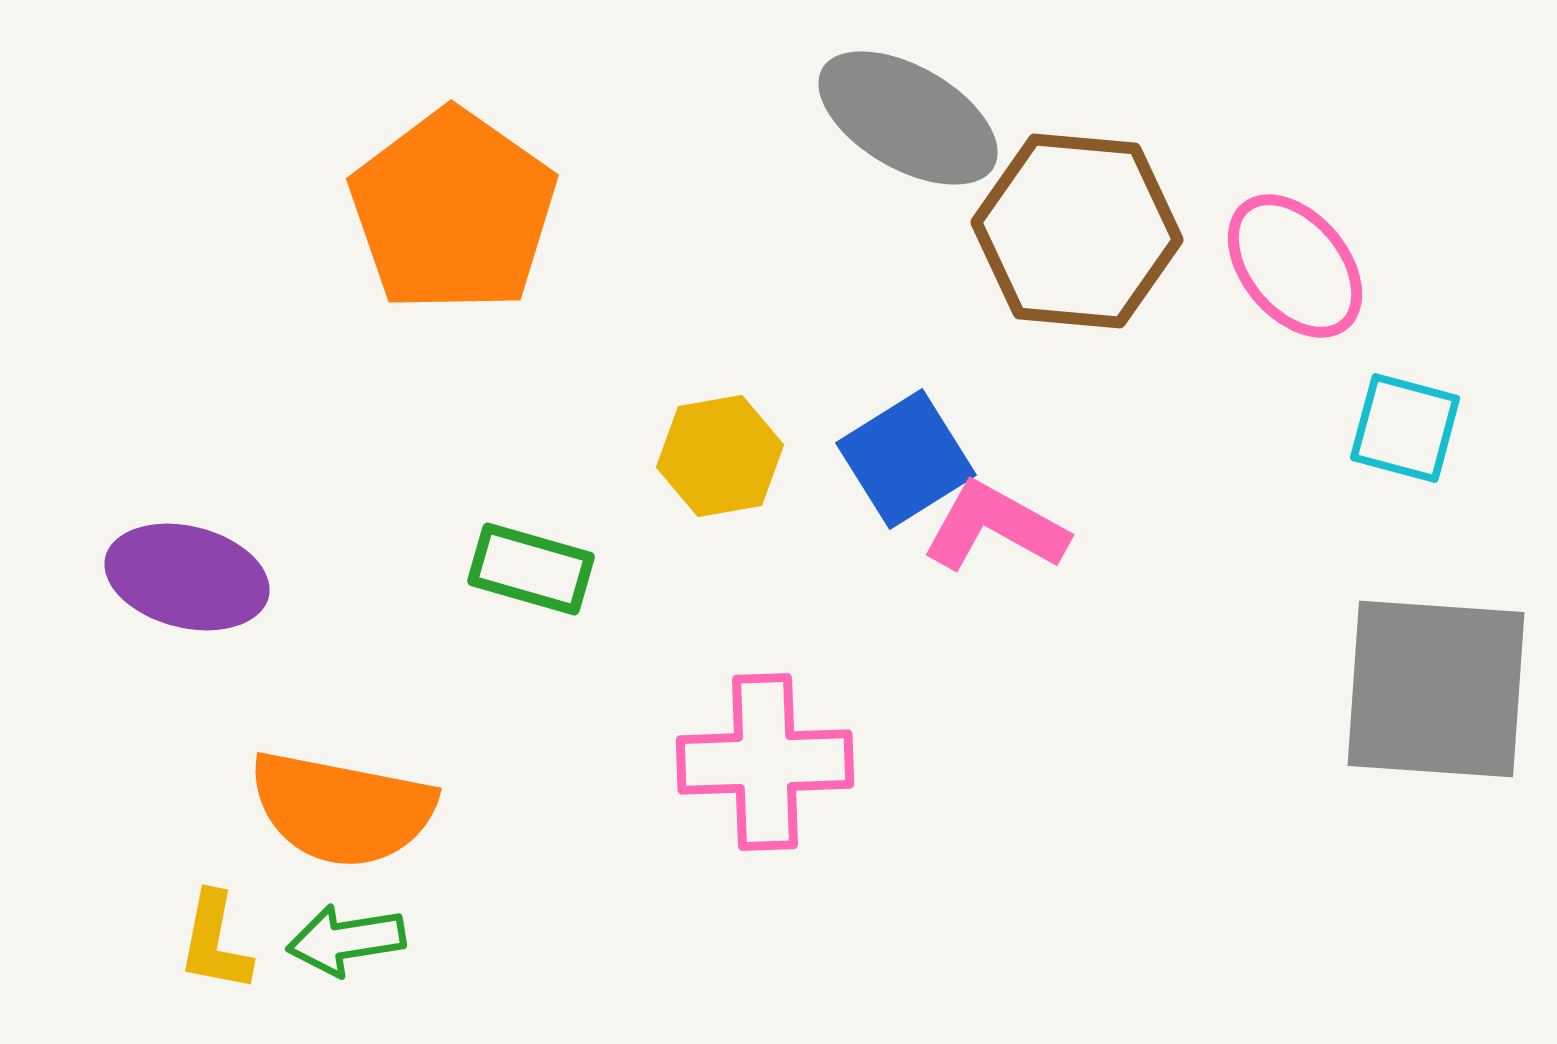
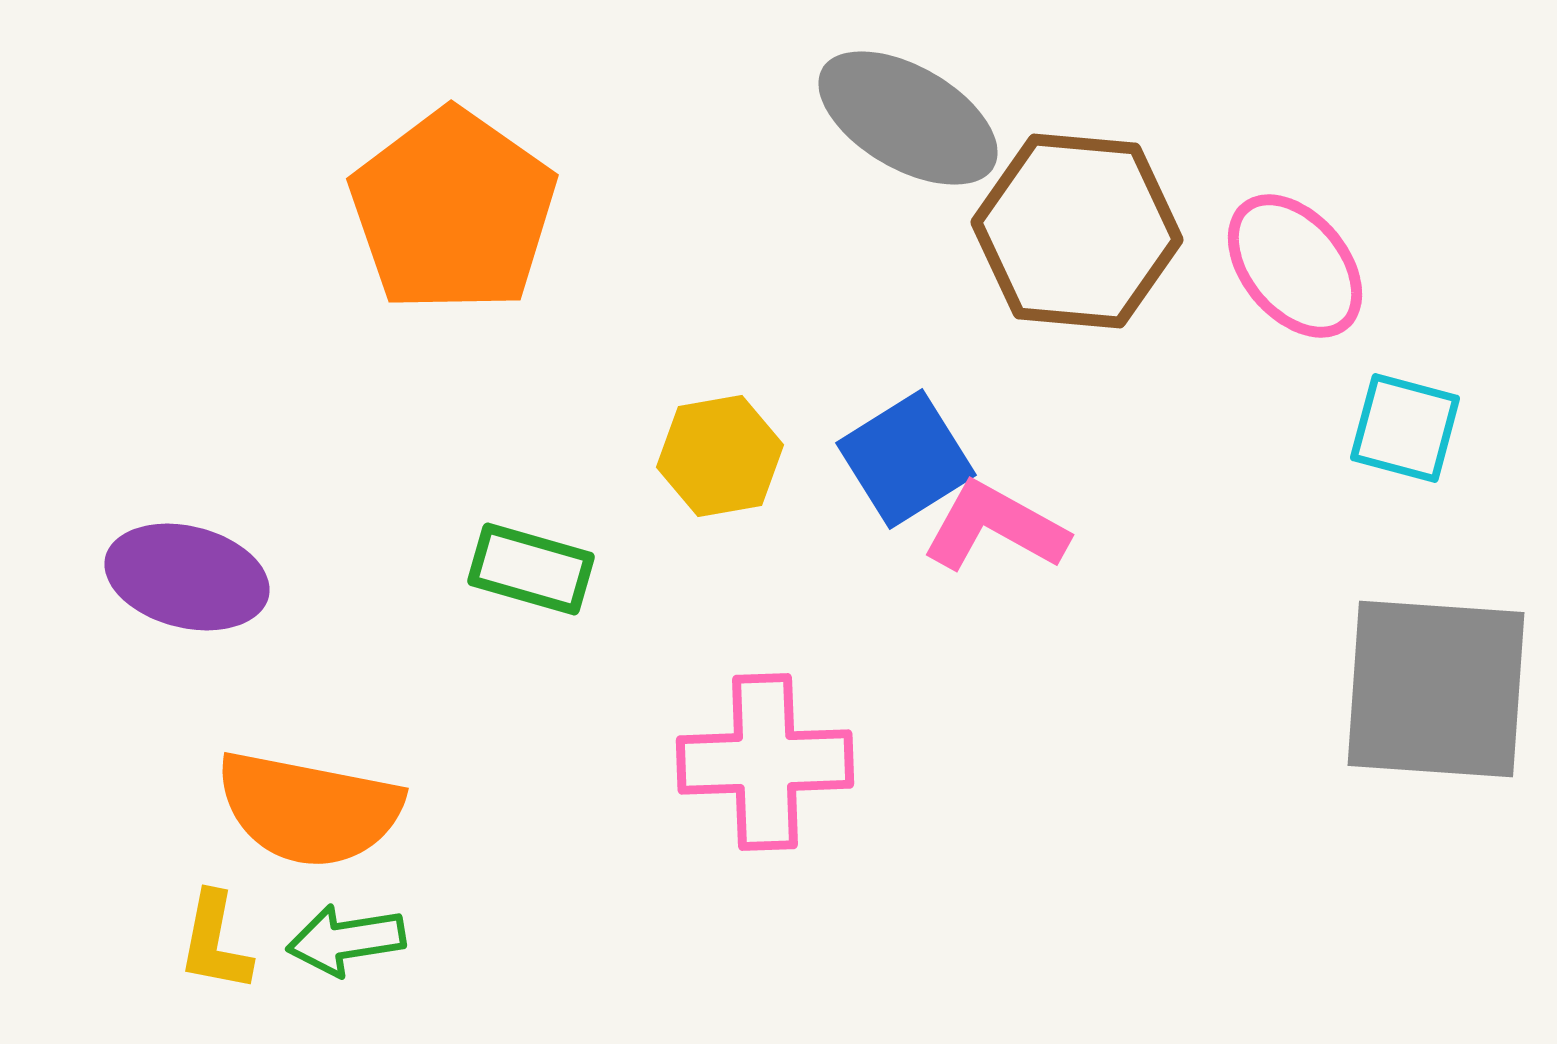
orange semicircle: moved 33 px left
